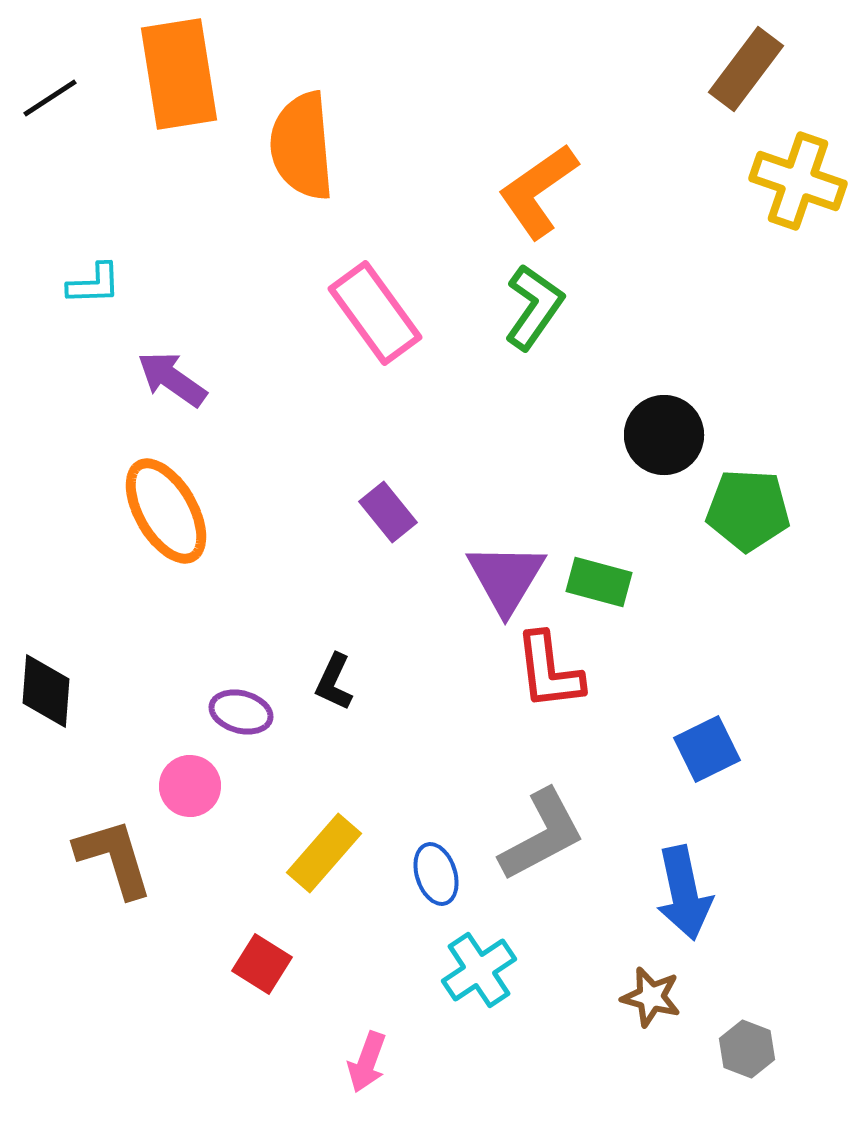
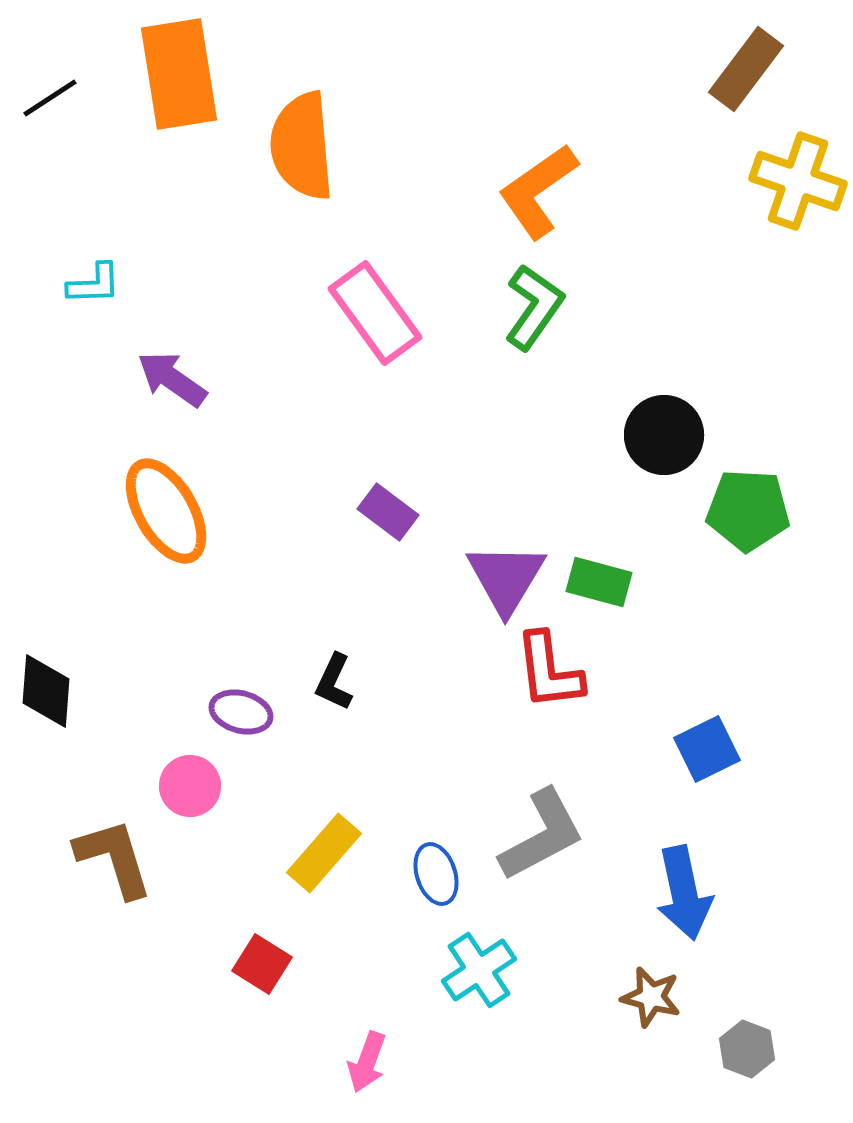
purple rectangle: rotated 14 degrees counterclockwise
